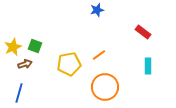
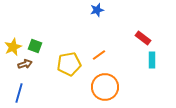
red rectangle: moved 6 px down
cyan rectangle: moved 4 px right, 6 px up
